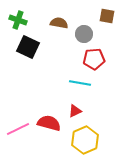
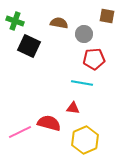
green cross: moved 3 px left, 1 px down
black square: moved 1 px right, 1 px up
cyan line: moved 2 px right
red triangle: moved 2 px left, 3 px up; rotated 32 degrees clockwise
pink line: moved 2 px right, 3 px down
